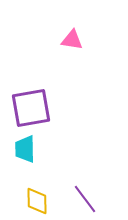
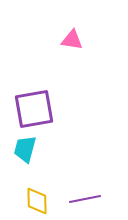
purple square: moved 3 px right, 1 px down
cyan trapezoid: rotated 16 degrees clockwise
purple line: rotated 64 degrees counterclockwise
